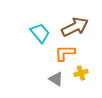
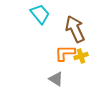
brown arrow: moved 2 px down; rotated 88 degrees counterclockwise
cyan trapezoid: moved 19 px up
yellow cross: moved 17 px up
